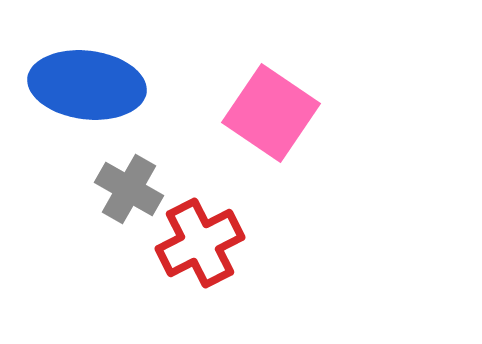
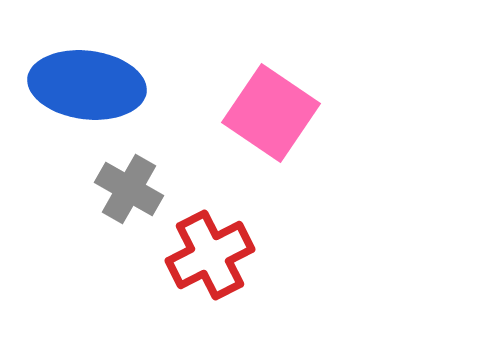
red cross: moved 10 px right, 12 px down
